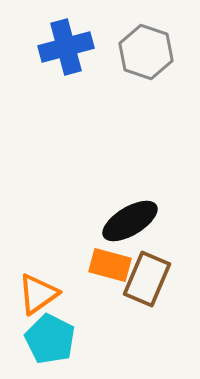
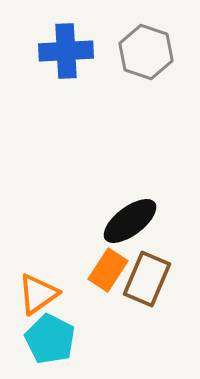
blue cross: moved 4 px down; rotated 12 degrees clockwise
black ellipse: rotated 6 degrees counterclockwise
orange rectangle: moved 2 px left, 5 px down; rotated 72 degrees counterclockwise
